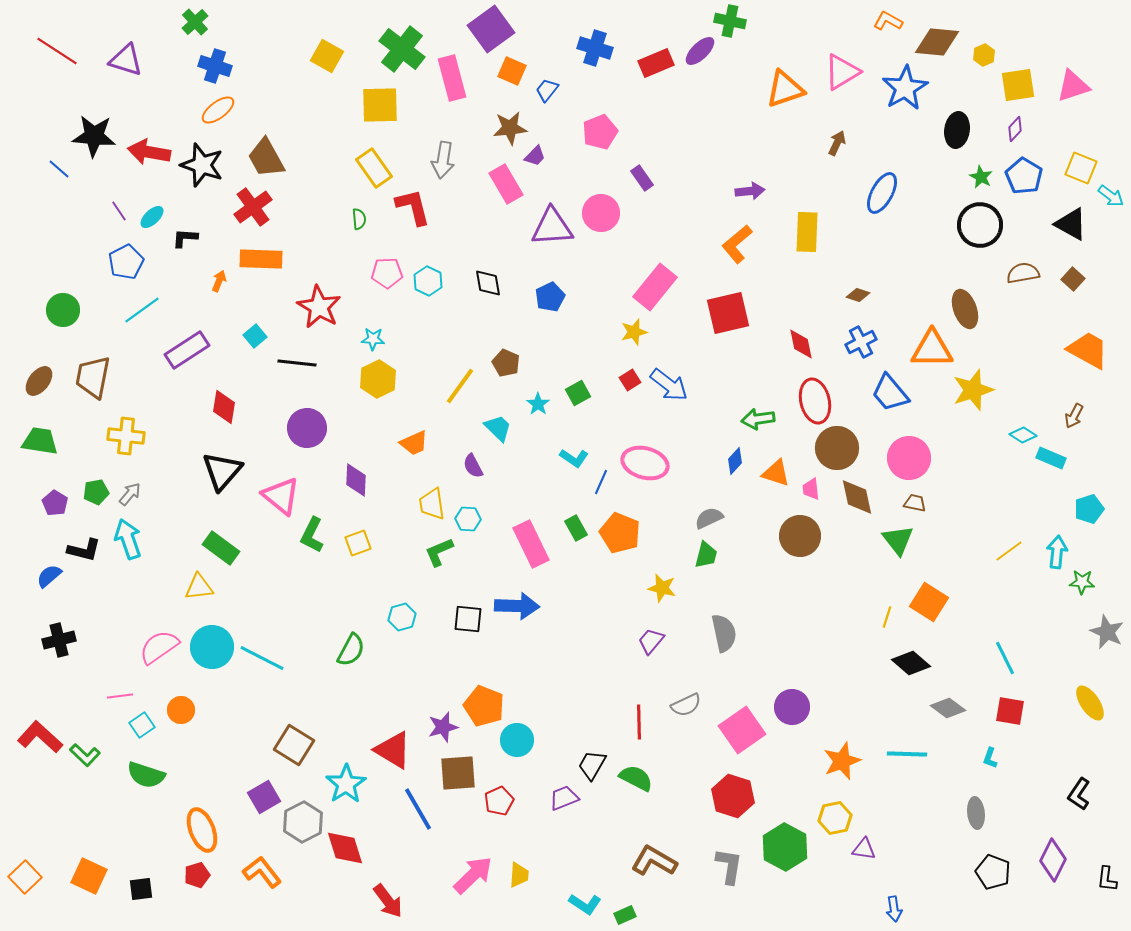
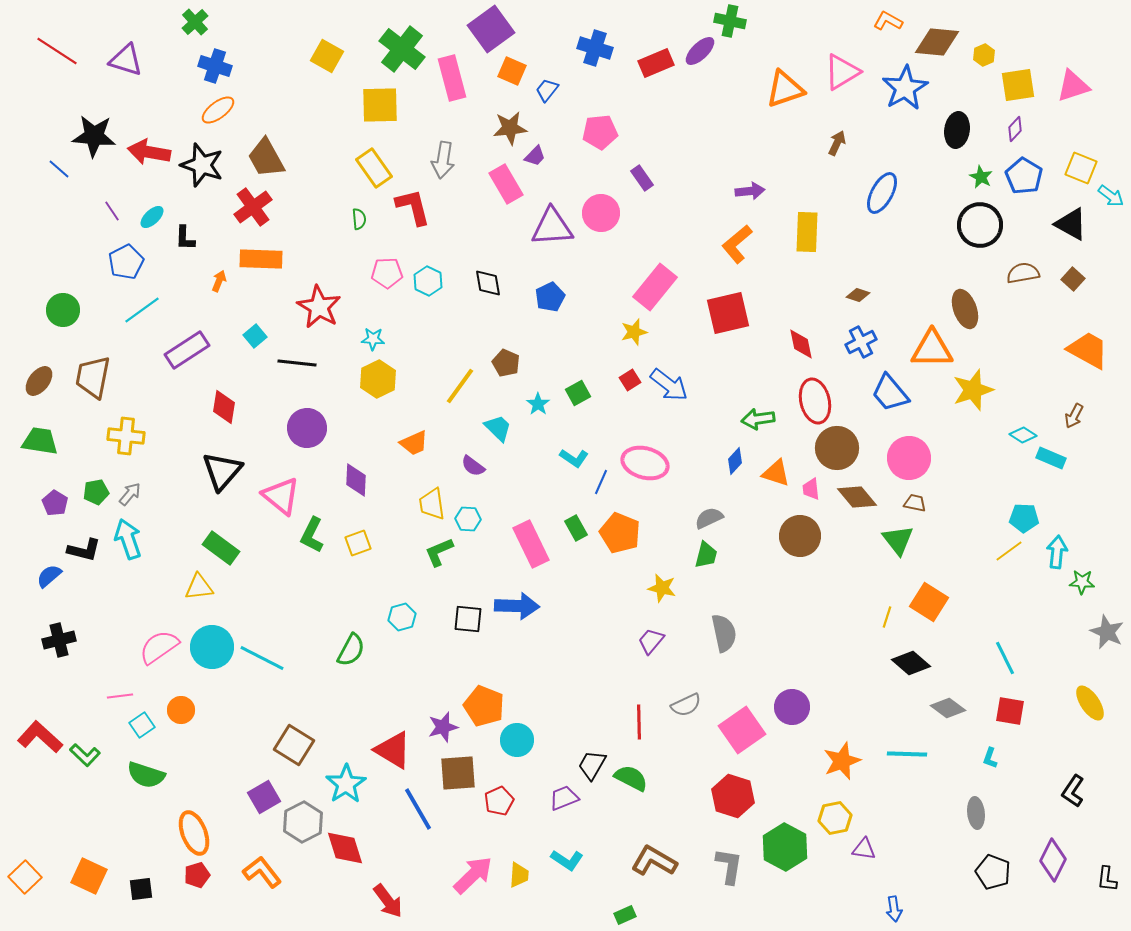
pink pentagon at (600, 132): rotated 16 degrees clockwise
purple line at (119, 211): moved 7 px left
black L-shape at (185, 238): rotated 92 degrees counterclockwise
purple semicircle at (473, 466): rotated 25 degrees counterclockwise
brown diamond at (857, 497): rotated 27 degrees counterclockwise
cyan pentagon at (1089, 509): moved 65 px left, 9 px down; rotated 20 degrees clockwise
green semicircle at (636, 778): moved 5 px left
black L-shape at (1079, 794): moved 6 px left, 3 px up
orange ellipse at (202, 830): moved 8 px left, 3 px down
cyan L-shape at (585, 904): moved 18 px left, 44 px up
